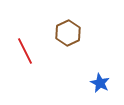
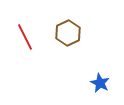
red line: moved 14 px up
